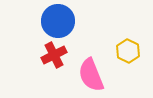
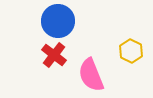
yellow hexagon: moved 3 px right
red cross: rotated 25 degrees counterclockwise
